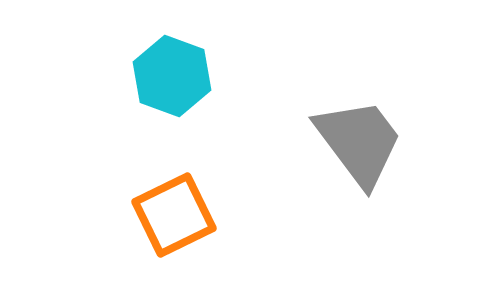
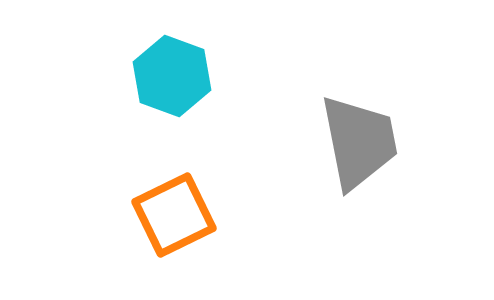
gray trapezoid: rotated 26 degrees clockwise
